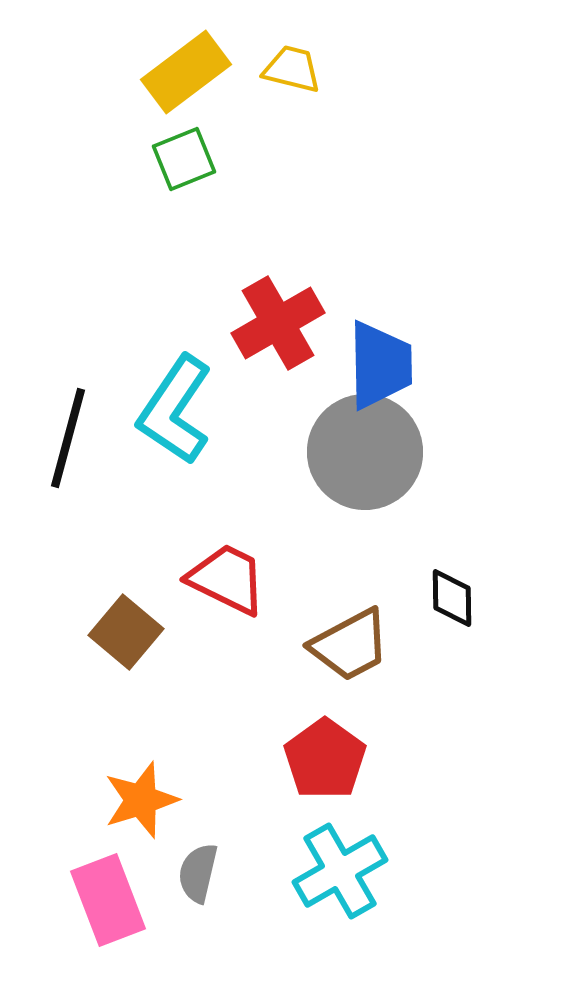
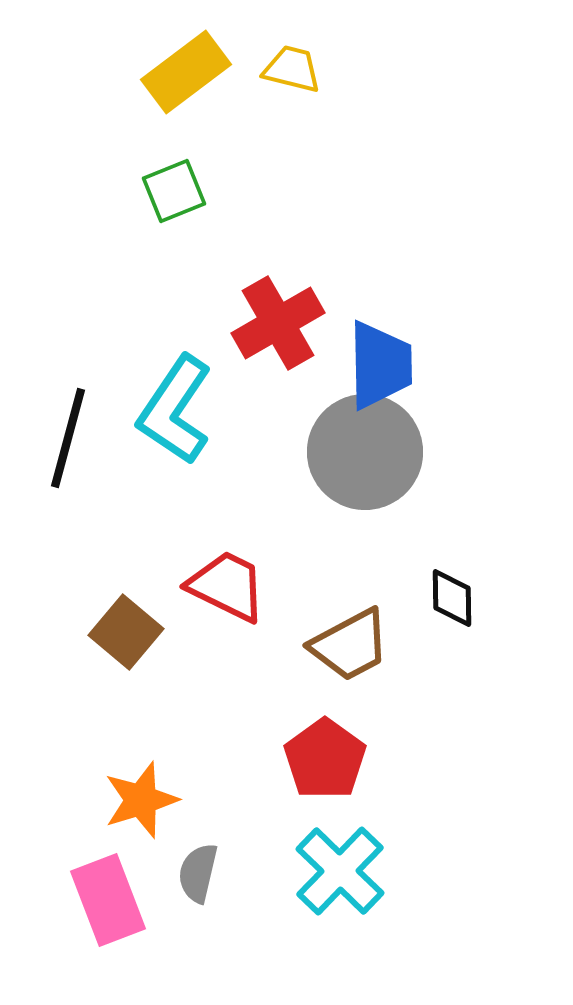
green square: moved 10 px left, 32 px down
red trapezoid: moved 7 px down
cyan cross: rotated 16 degrees counterclockwise
